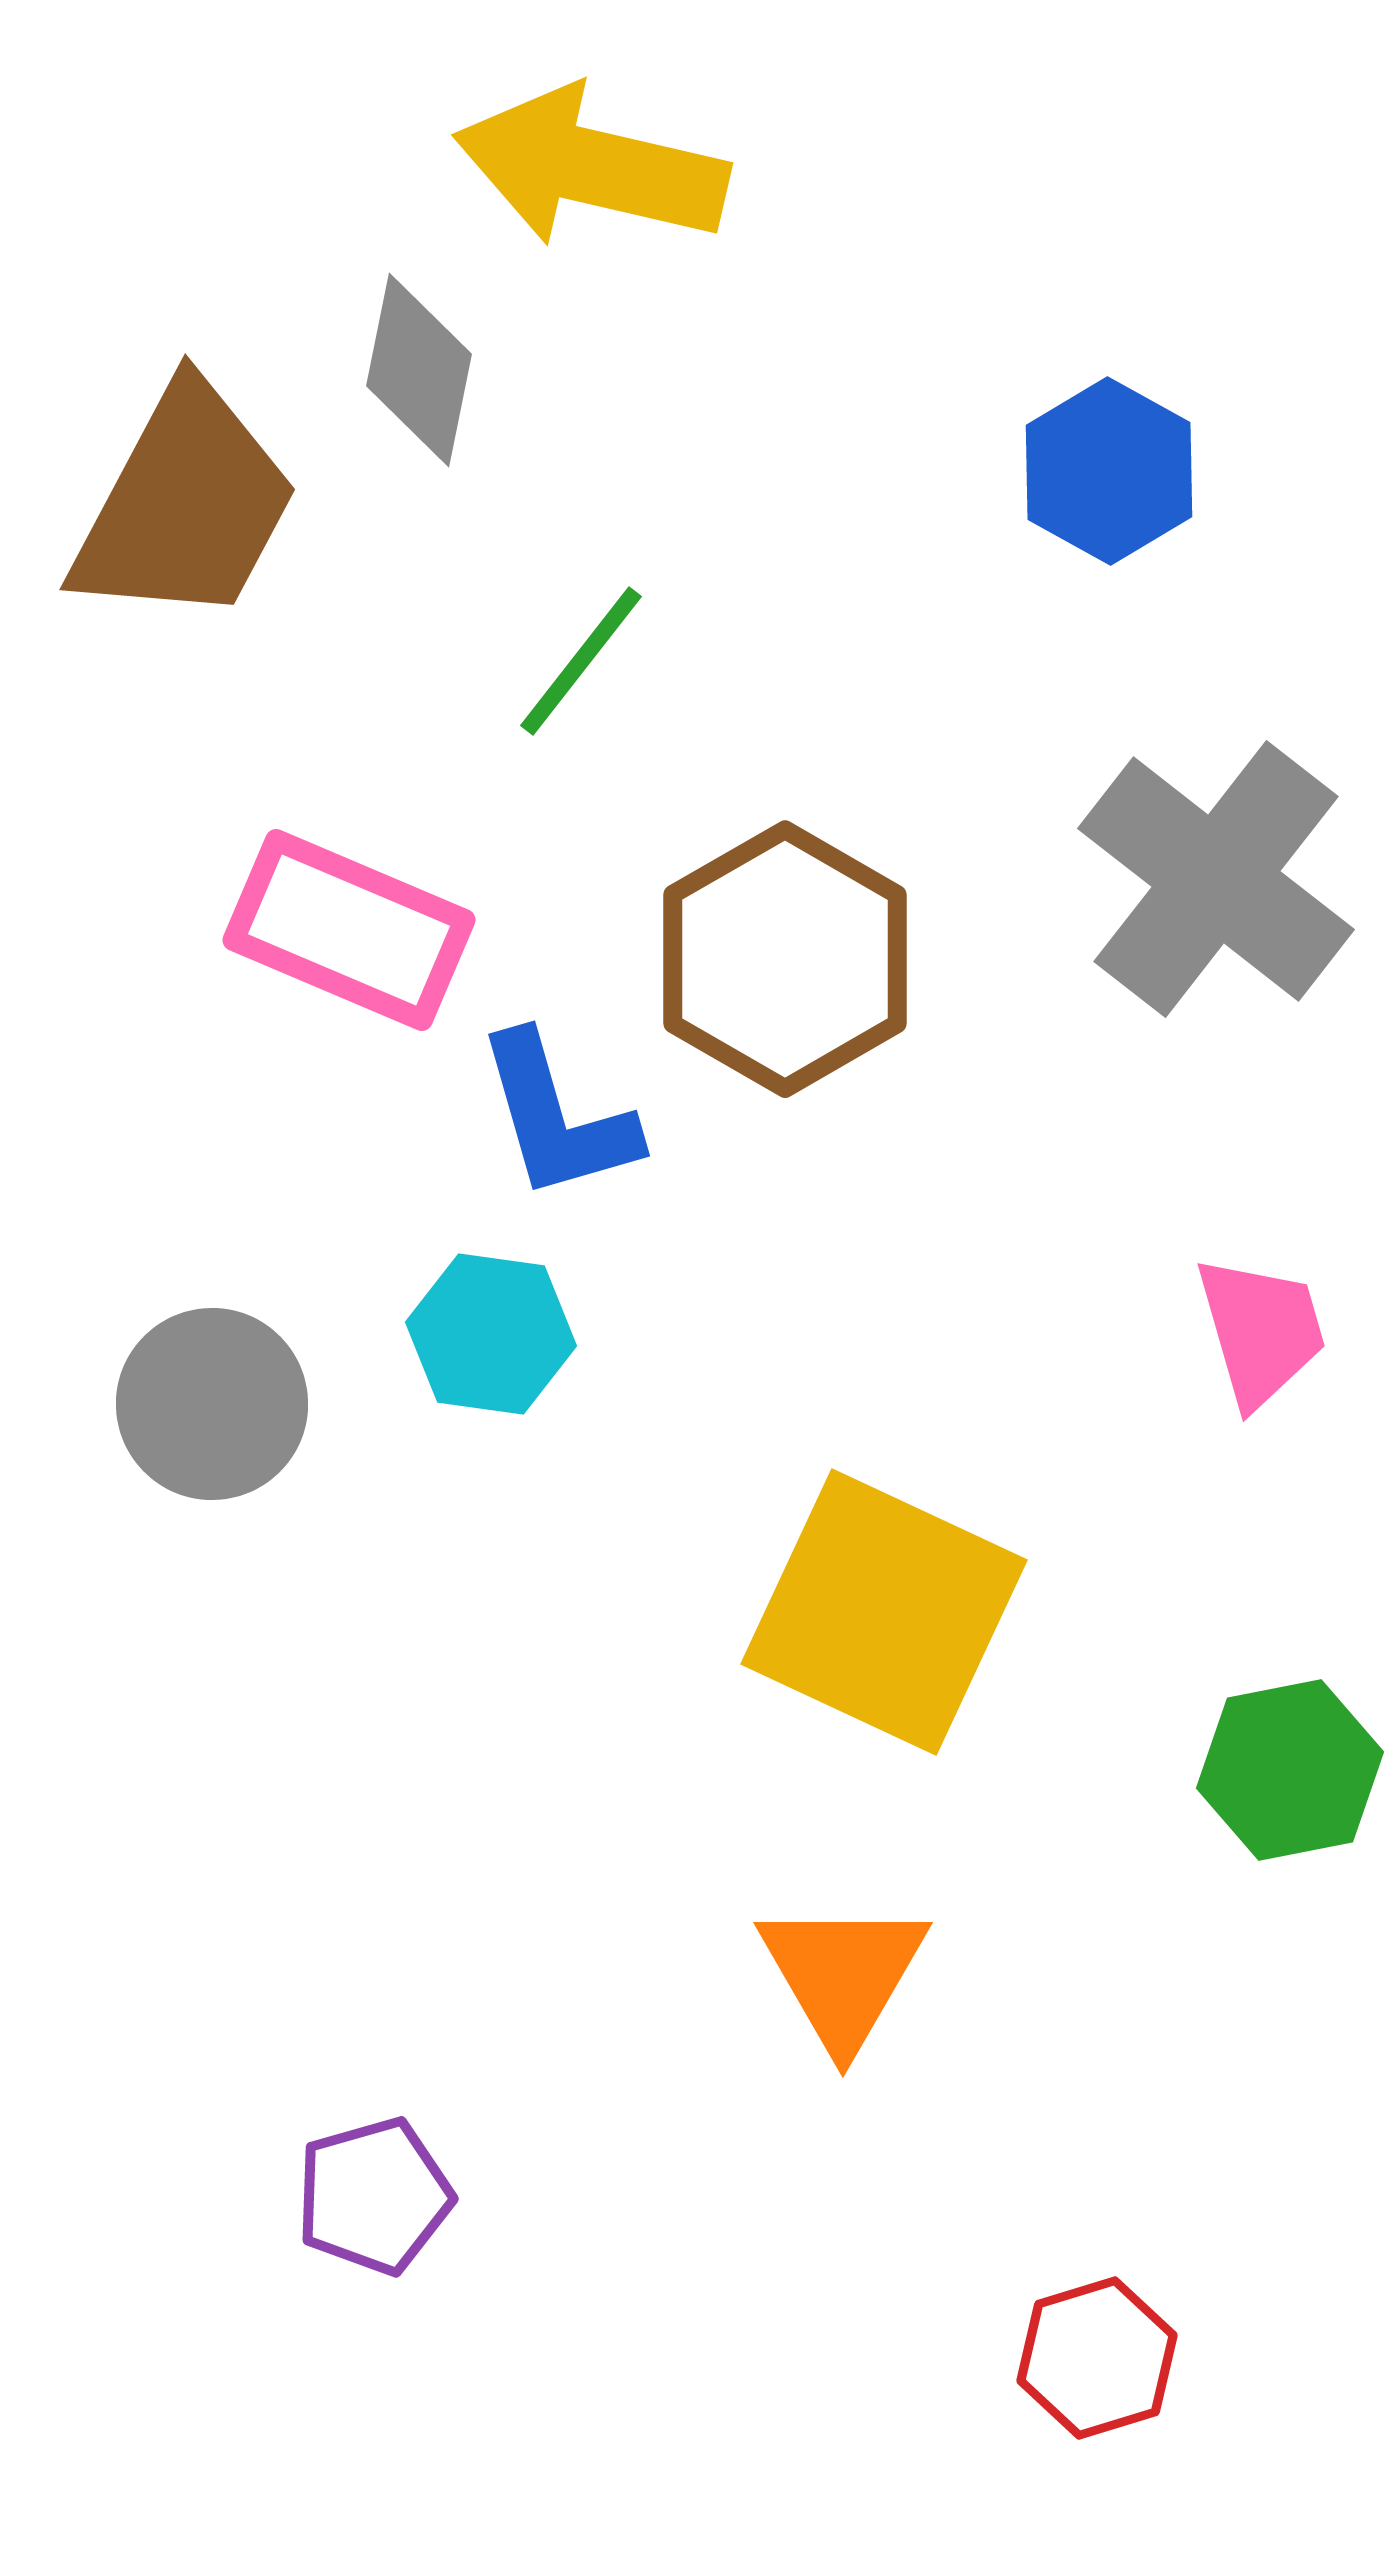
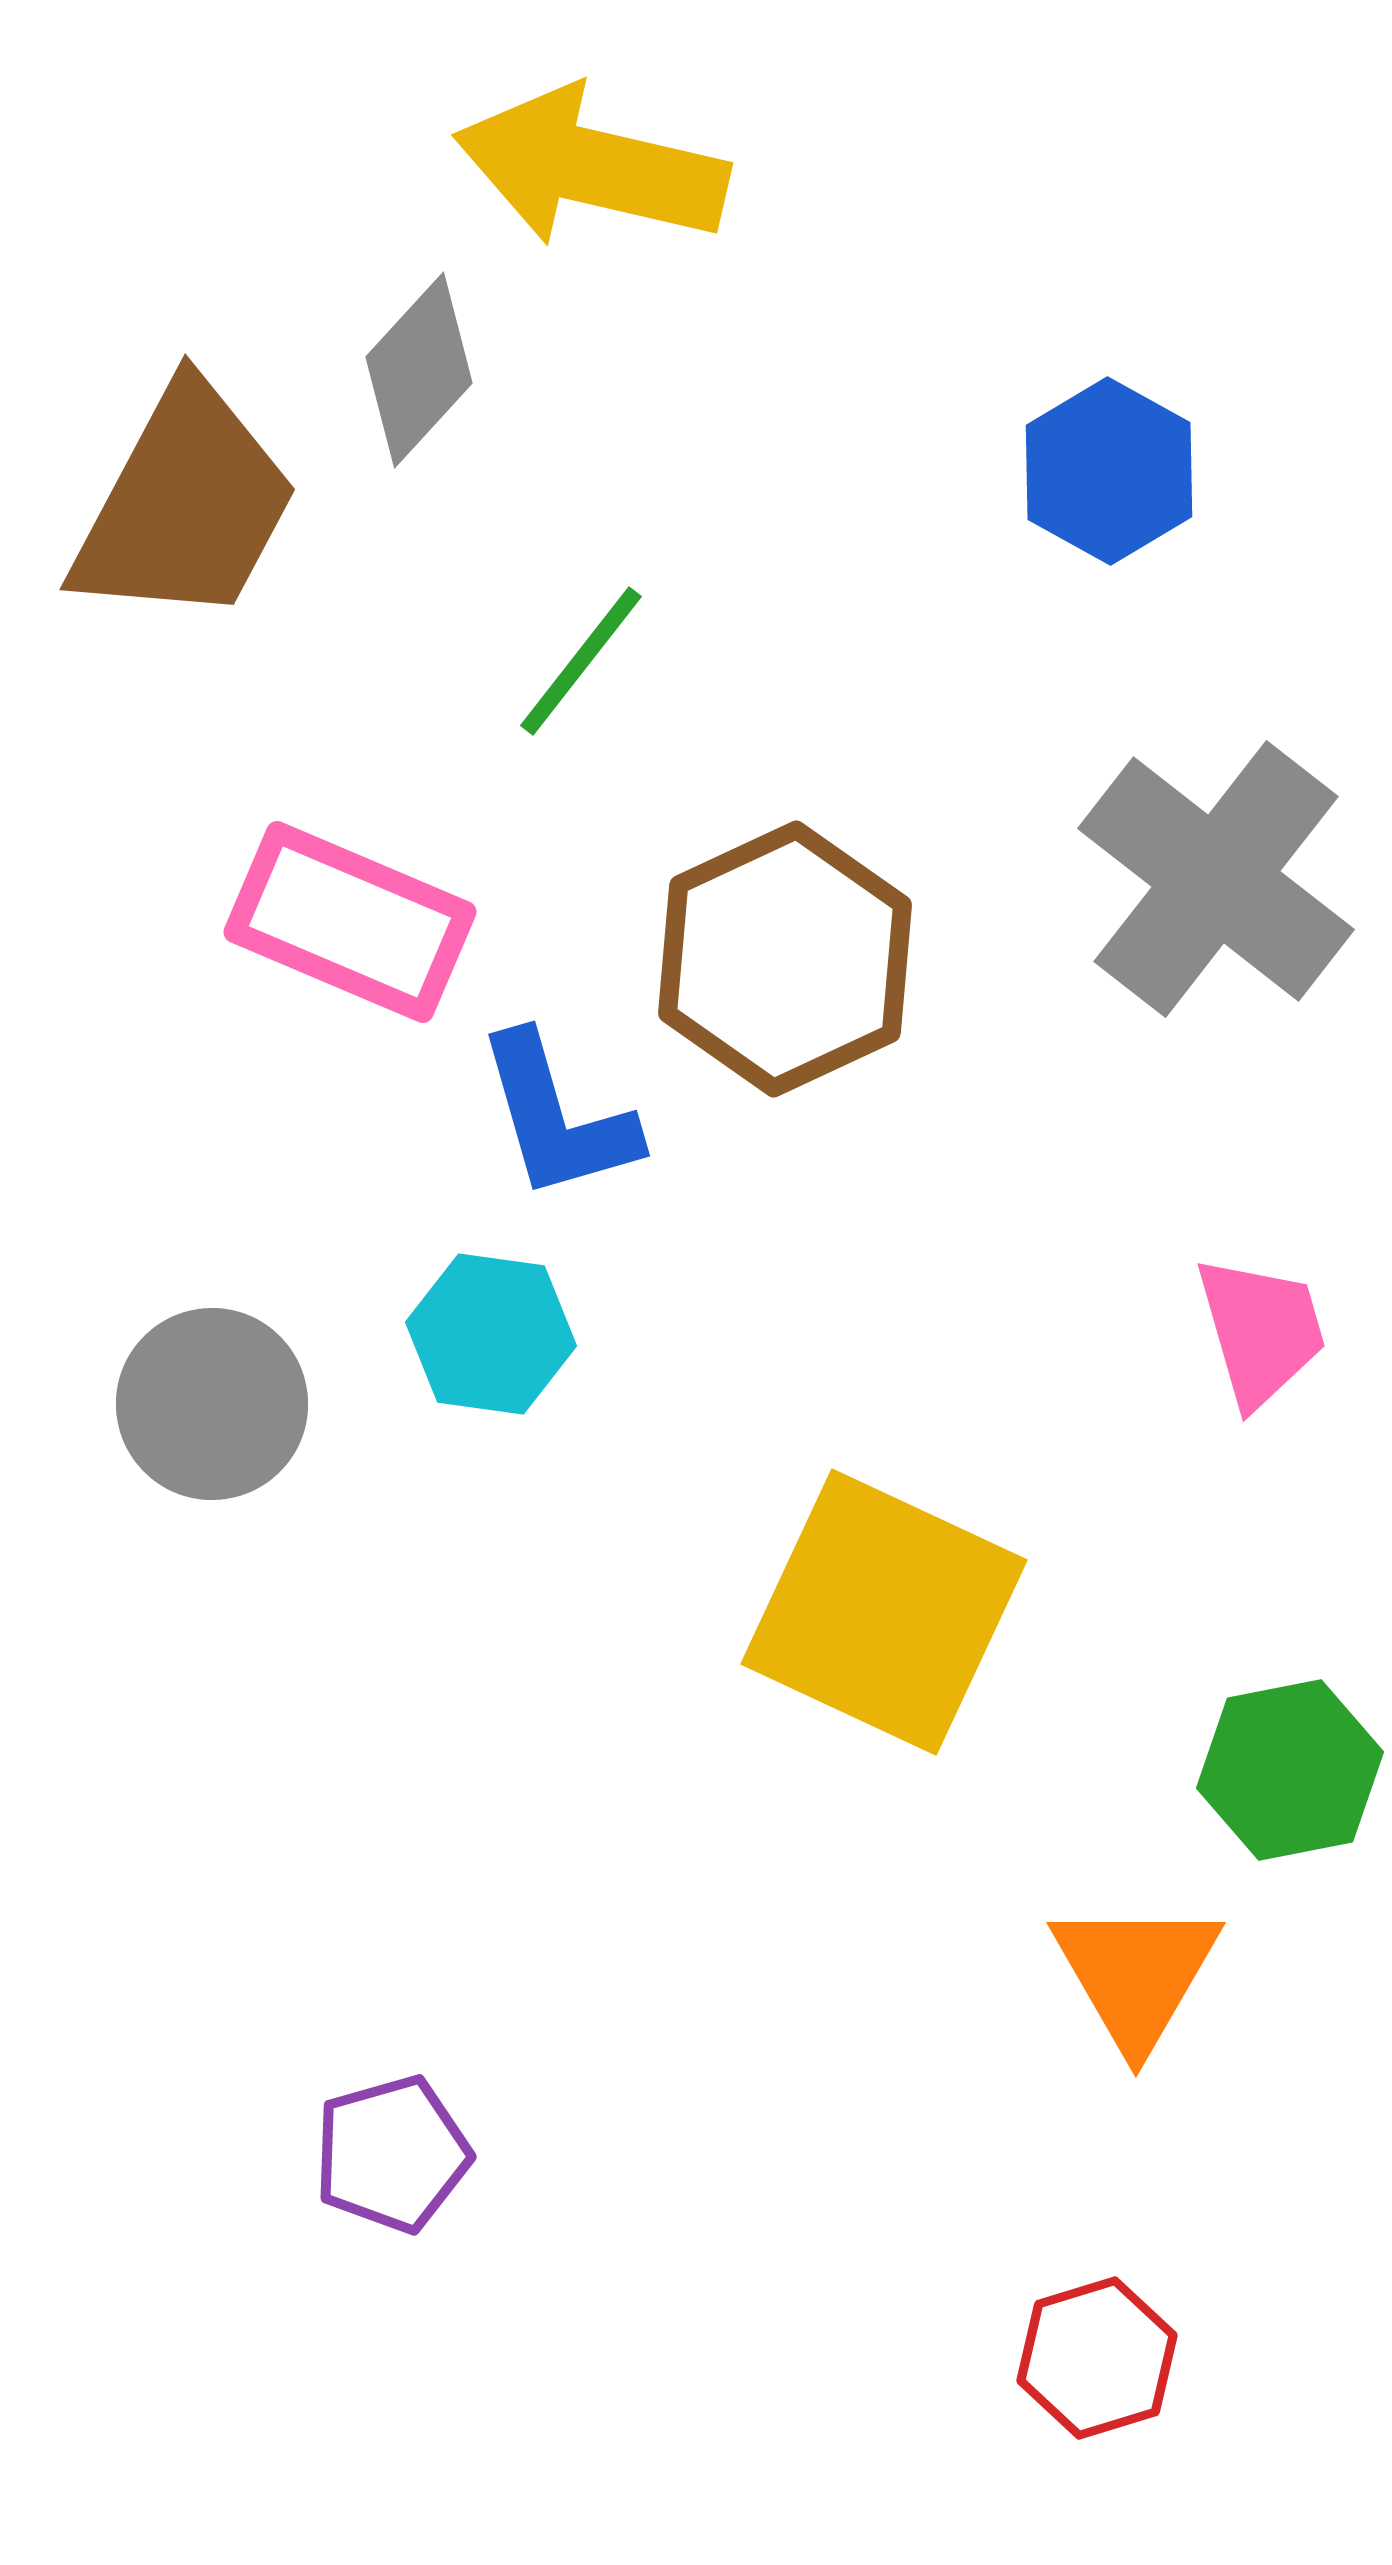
gray diamond: rotated 31 degrees clockwise
pink rectangle: moved 1 px right, 8 px up
brown hexagon: rotated 5 degrees clockwise
orange triangle: moved 293 px right
purple pentagon: moved 18 px right, 42 px up
